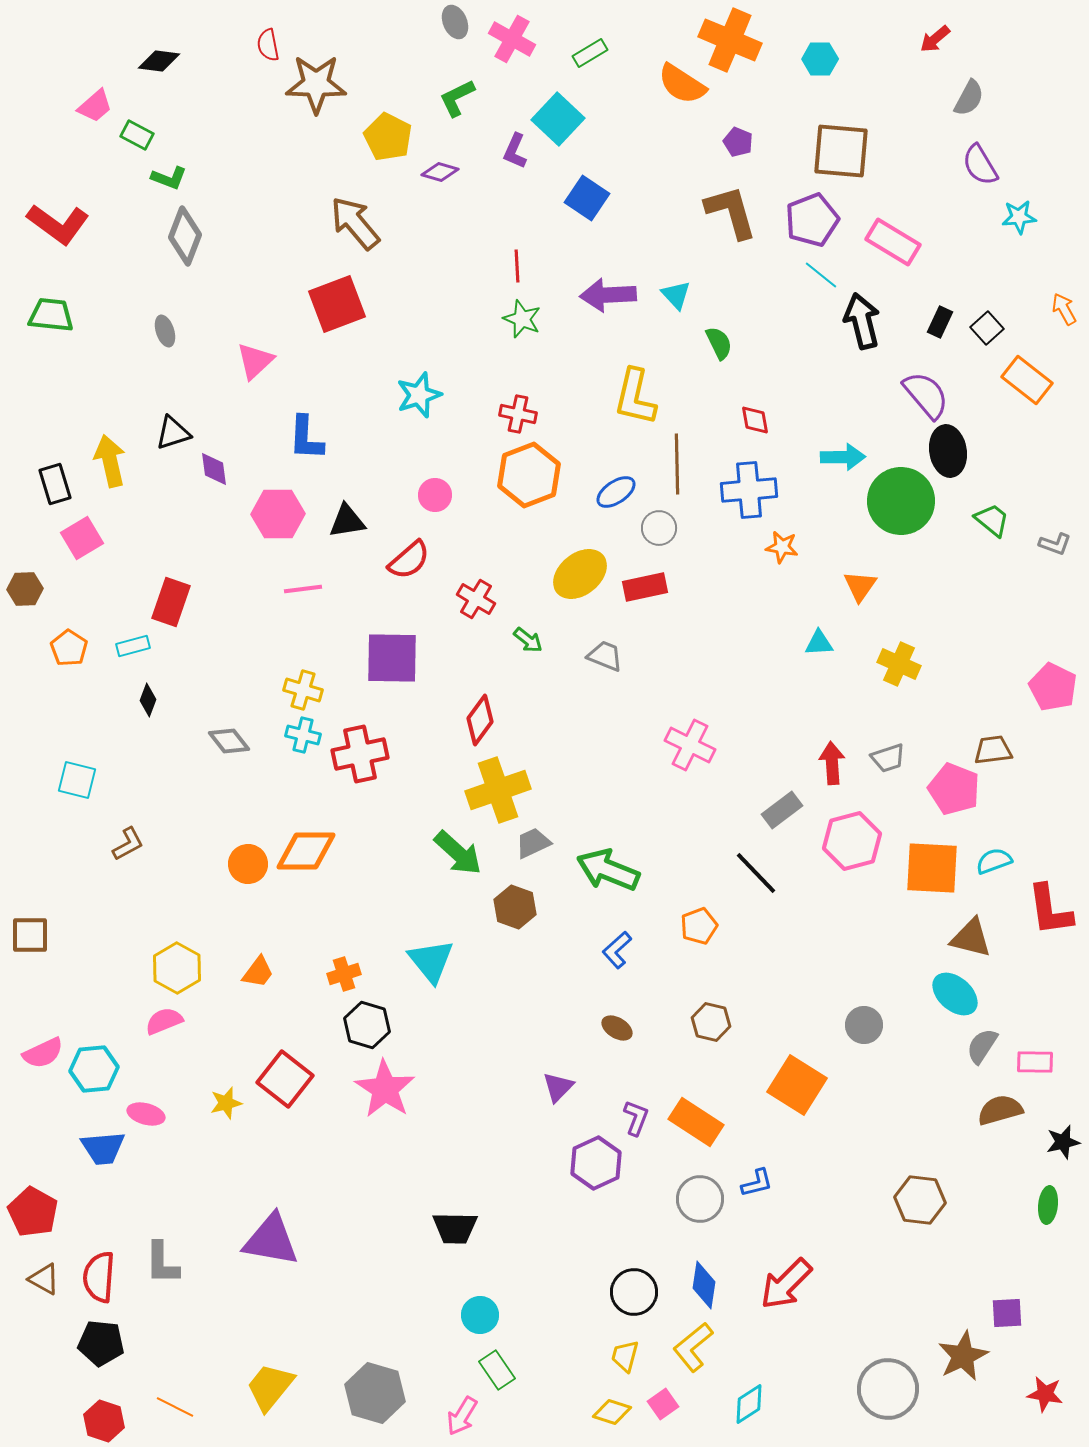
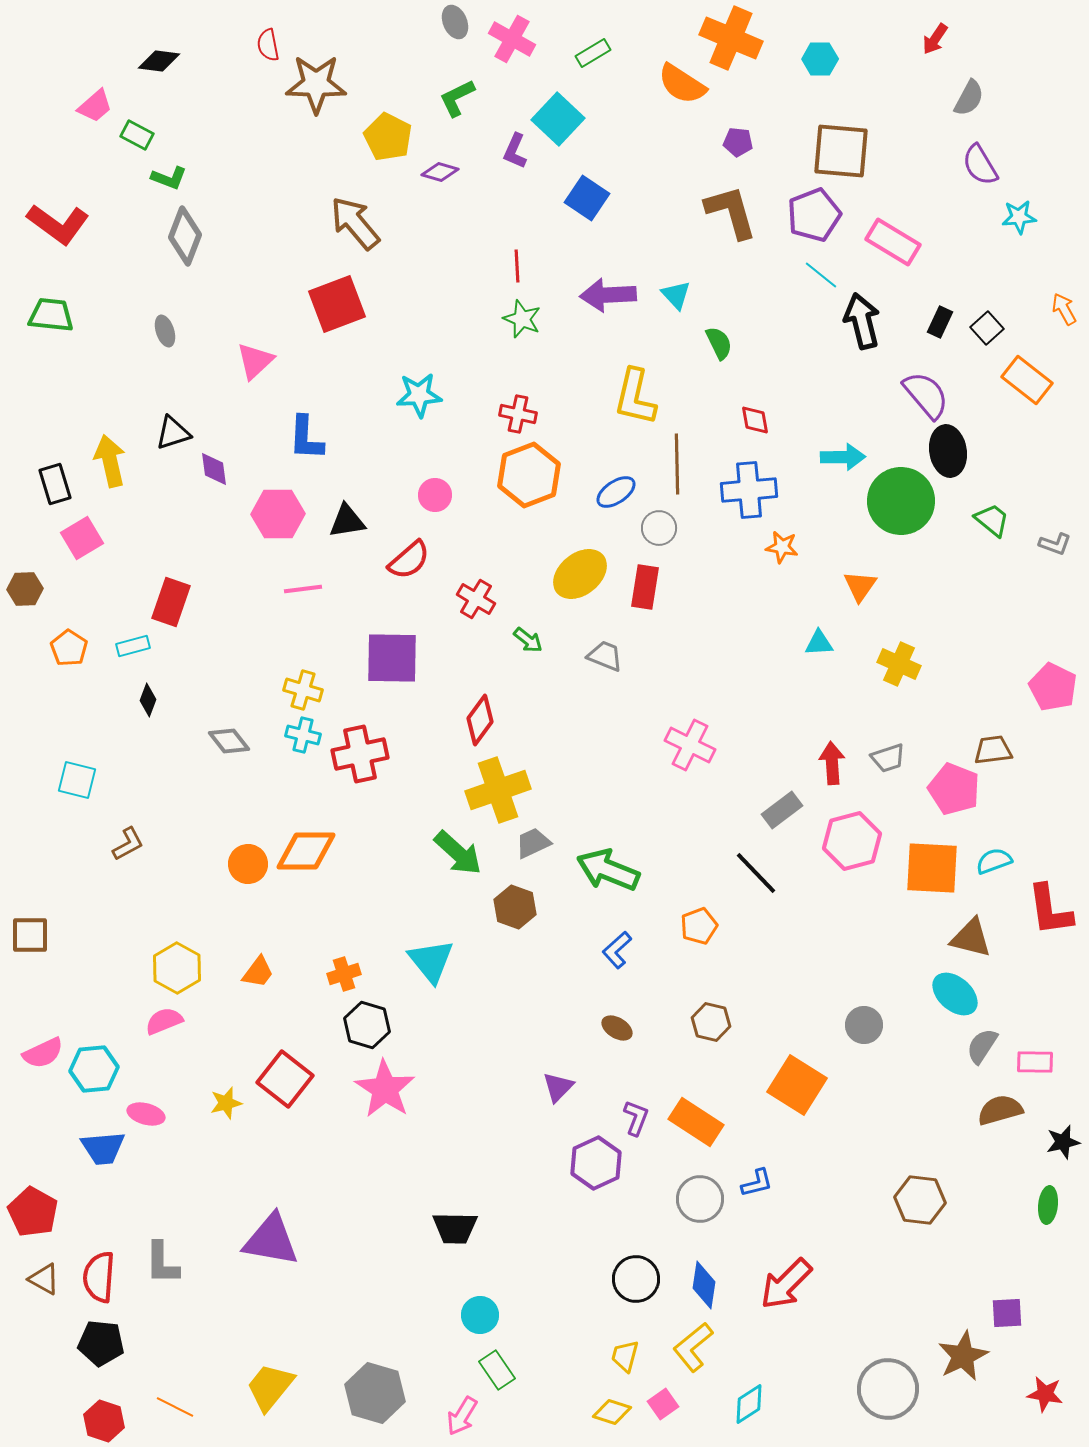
red arrow at (935, 39): rotated 16 degrees counterclockwise
orange cross at (730, 40): moved 1 px right, 2 px up
green rectangle at (590, 53): moved 3 px right
purple pentagon at (738, 142): rotated 16 degrees counterclockwise
purple pentagon at (812, 220): moved 2 px right, 5 px up
cyan star at (419, 395): rotated 15 degrees clockwise
red rectangle at (645, 587): rotated 69 degrees counterclockwise
black circle at (634, 1292): moved 2 px right, 13 px up
